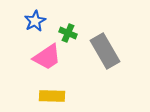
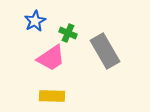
pink trapezoid: moved 4 px right, 1 px down
